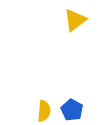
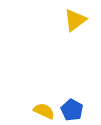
yellow semicircle: rotated 70 degrees counterclockwise
